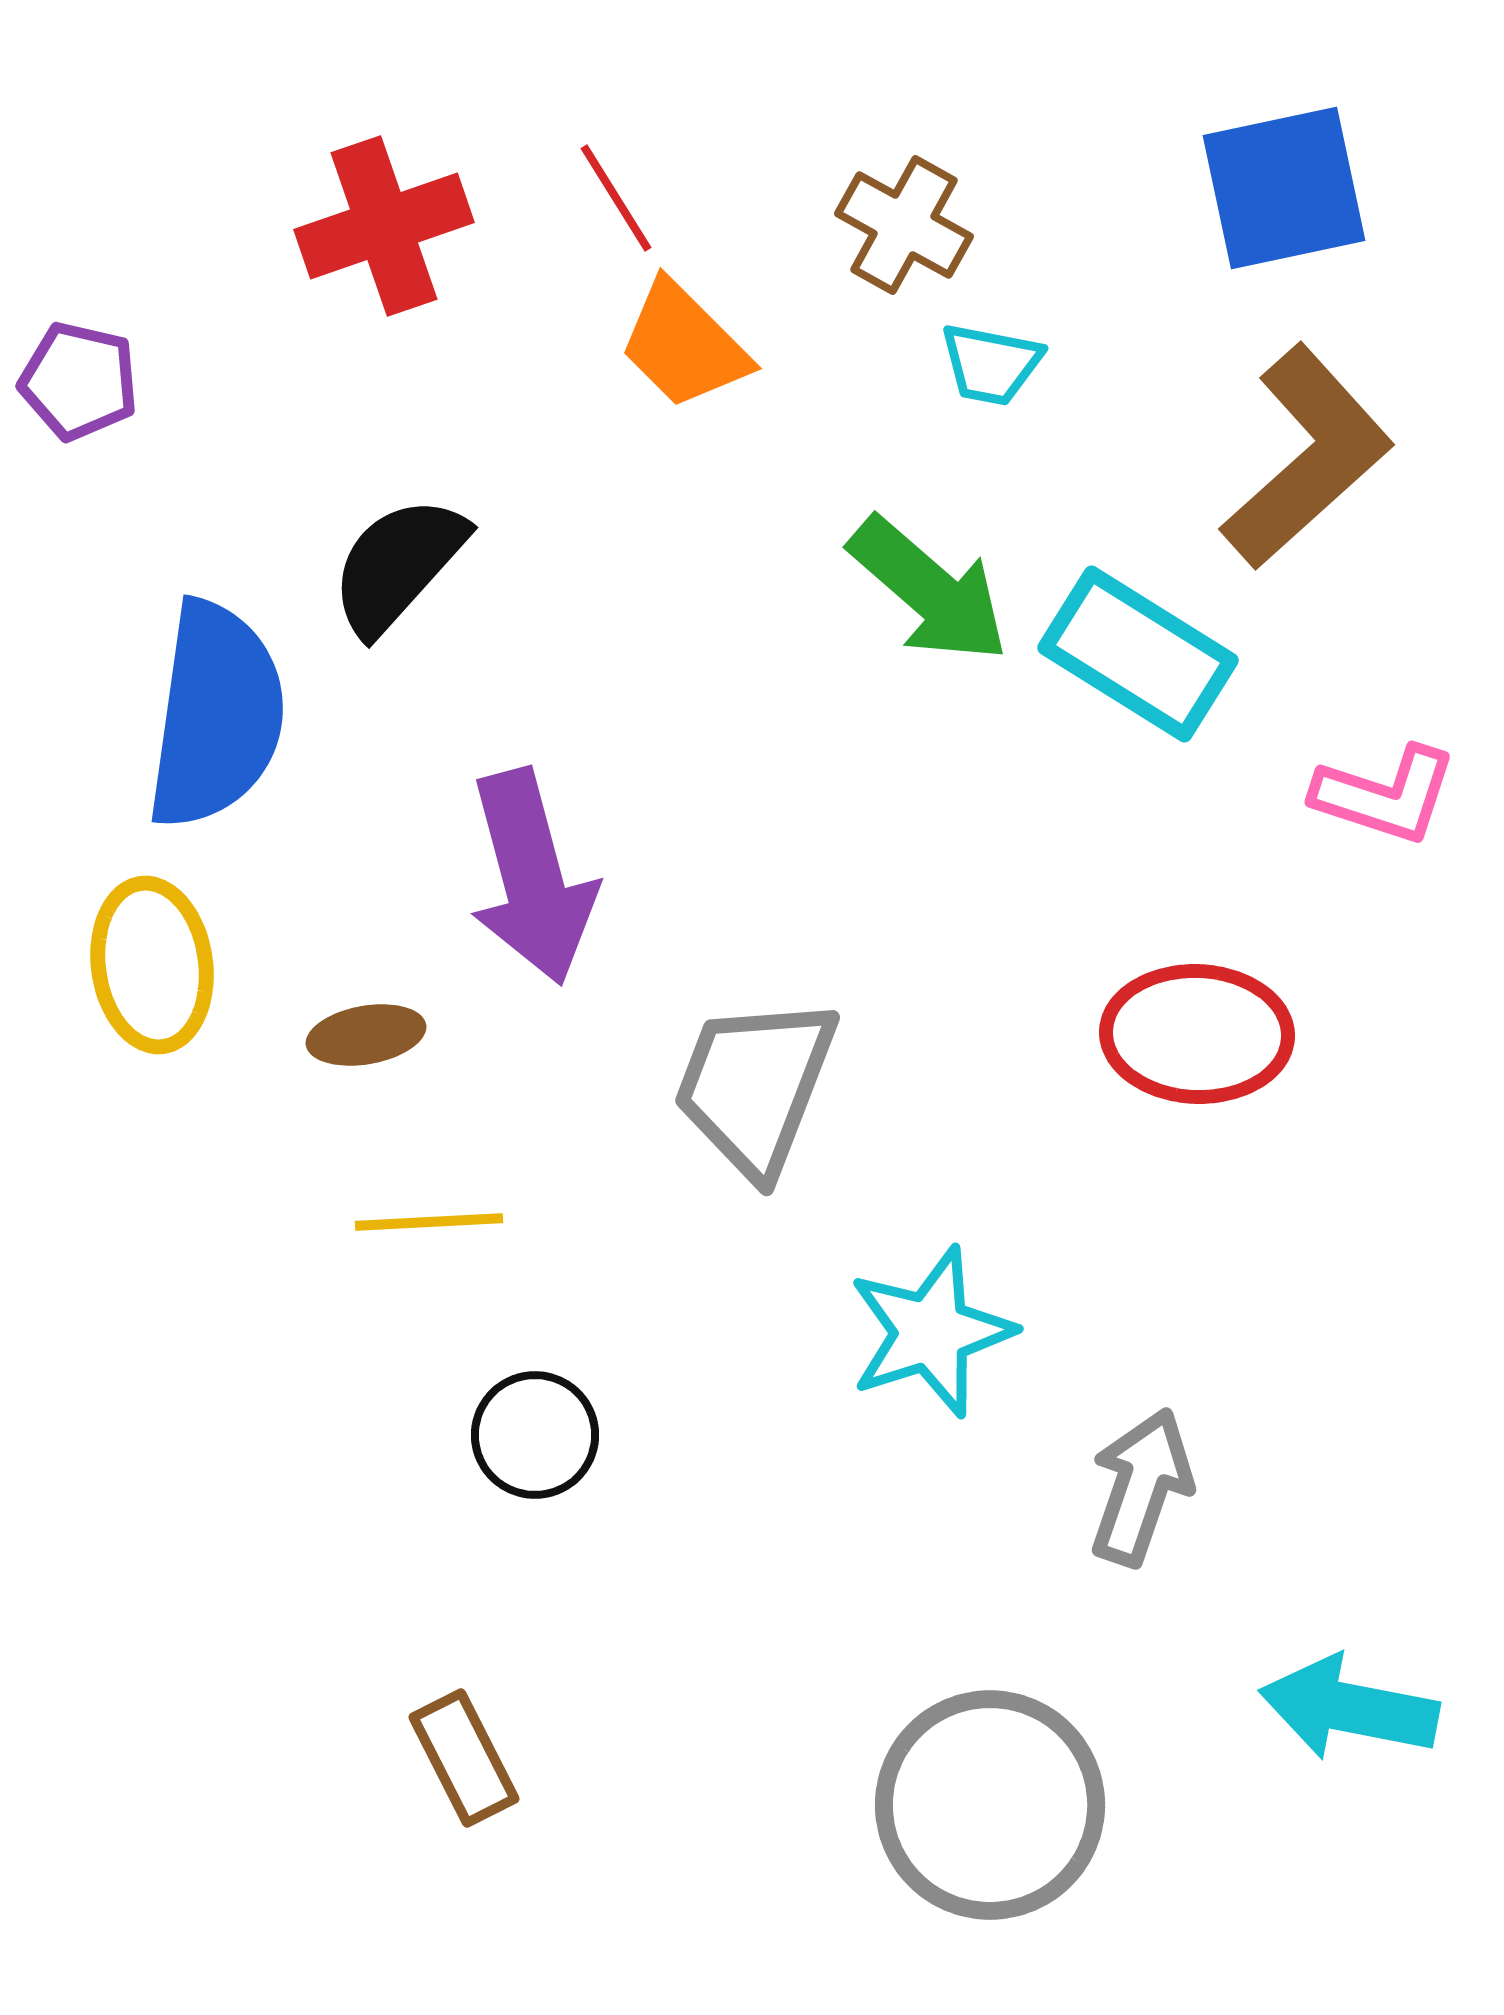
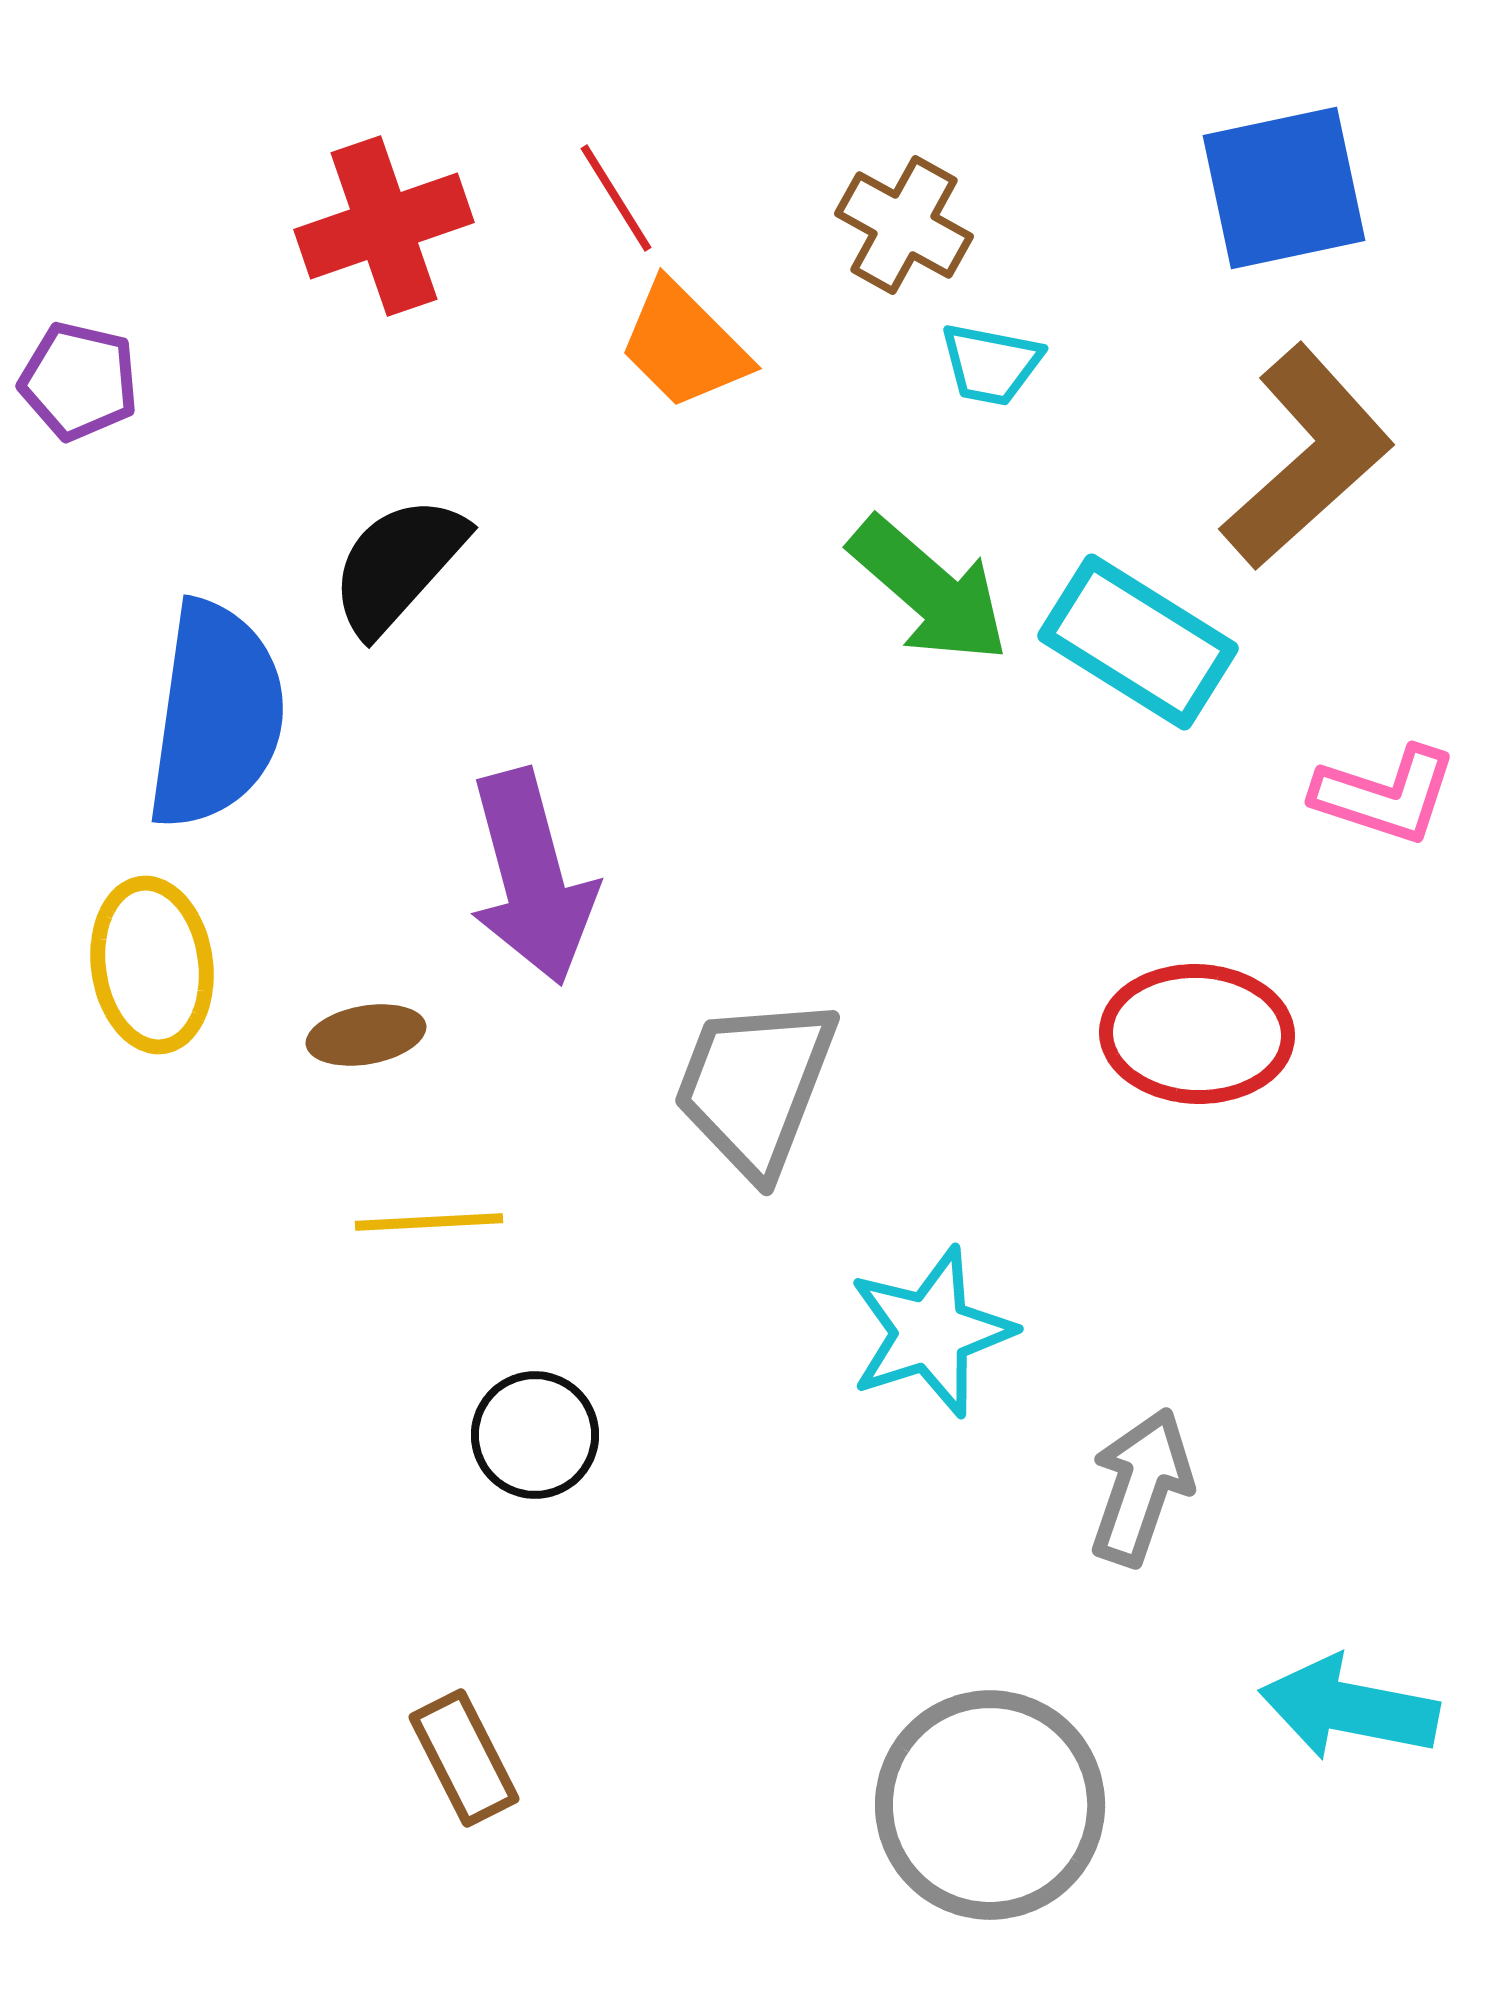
cyan rectangle: moved 12 px up
